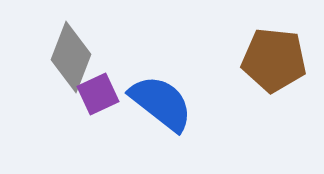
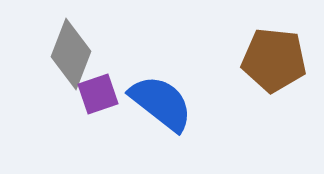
gray diamond: moved 3 px up
purple square: rotated 6 degrees clockwise
